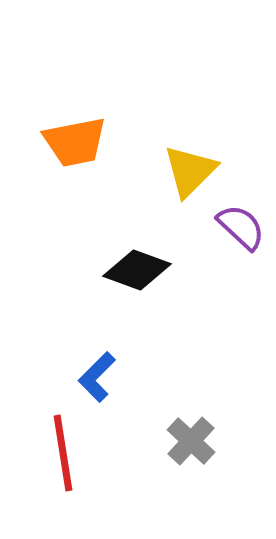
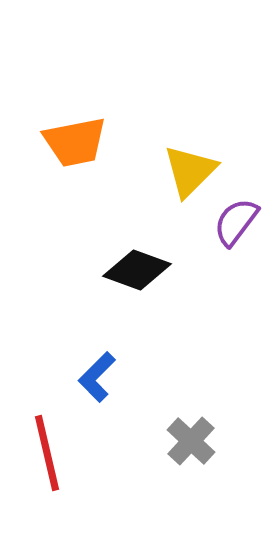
purple semicircle: moved 5 px left, 5 px up; rotated 96 degrees counterclockwise
red line: moved 16 px left; rotated 4 degrees counterclockwise
